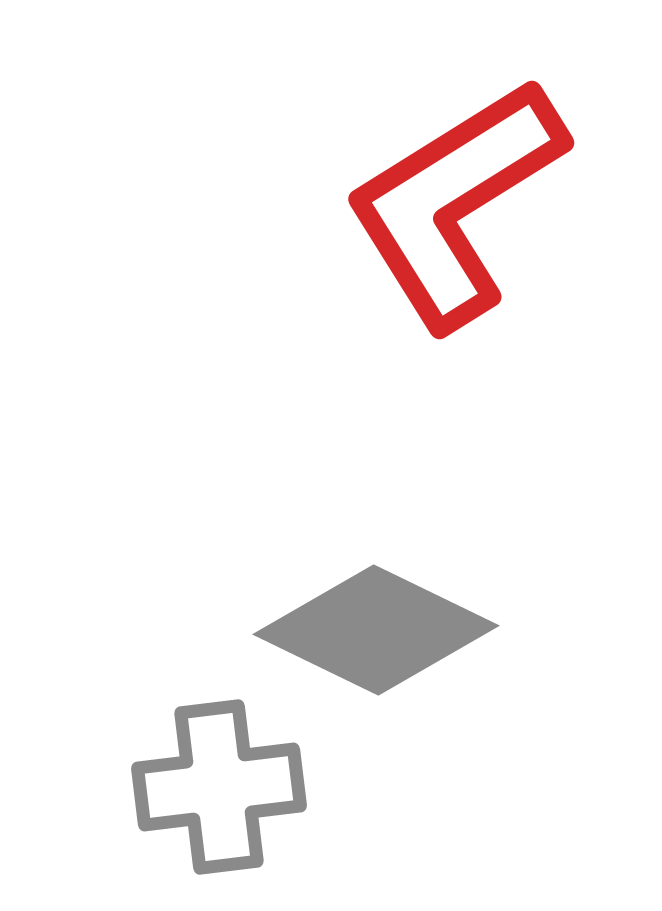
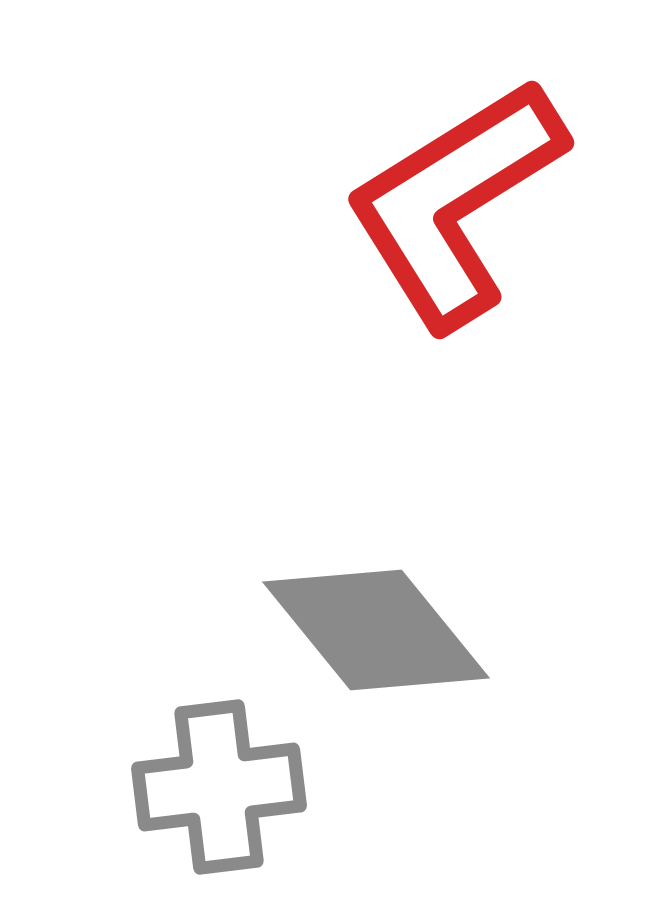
gray diamond: rotated 25 degrees clockwise
